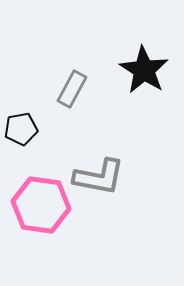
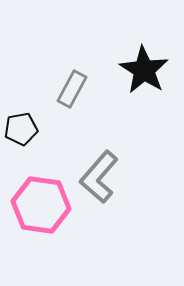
gray L-shape: rotated 120 degrees clockwise
